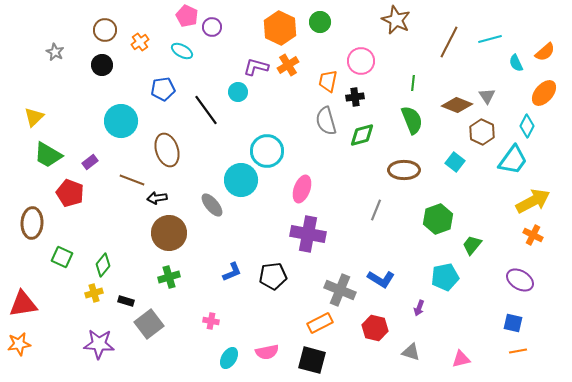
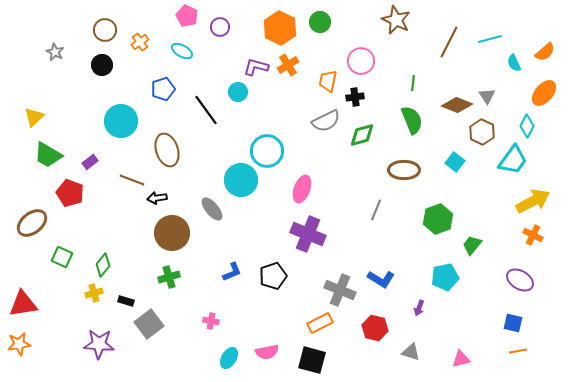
purple circle at (212, 27): moved 8 px right
cyan semicircle at (516, 63): moved 2 px left
blue pentagon at (163, 89): rotated 10 degrees counterclockwise
gray semicircle at (326, 121): rotated 100 degrees counterclockwise
gray ellipse at (212, 205): moved 4 px down
brown ellipse at (32, 223): rotated 48 degrees clockwise
brown circle at (169, 233): moved 3 px right
purple cross at (308, 234): rotated 12 degrees clockwise
black pentagon at (273, 276): rotated 12 degrees counterclockwise
